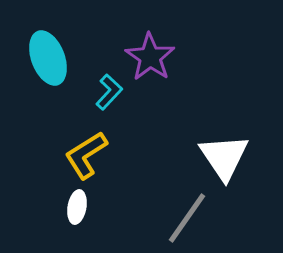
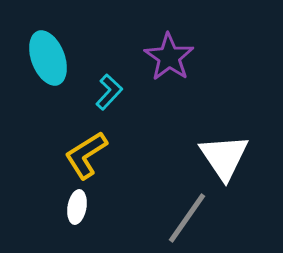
purple star: moved 19 px right
